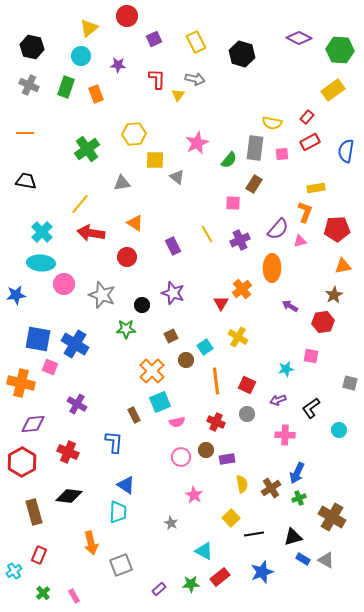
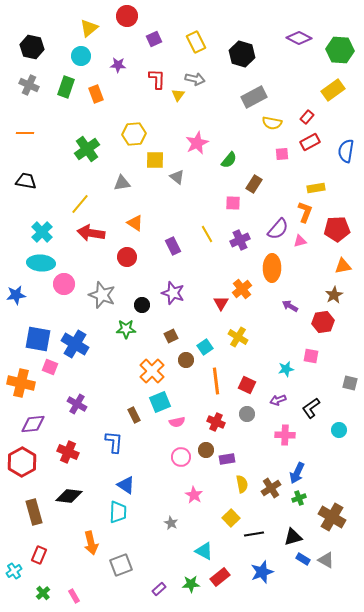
gray rectangle at (255, 148): moved 1 px left, 51 px up; rotated 55 degrees clockwise
